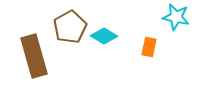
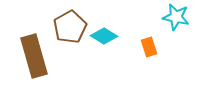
orange rectangle: rotated 30 degrees counterclockwise
